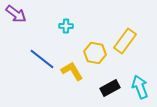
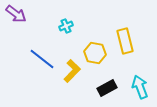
cyan cross: rotated 24 degrees counterclockwise
yellow rectangle: rotated 50 degrees counterclockwise
yellow L-shape: rotated 75 degrees clockwise
black rectangle: moved 3 px left
